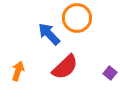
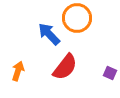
red semicircle: rotated 8 degrees counterclockwise
purple square: rotated 16 degrees counterclockwise
